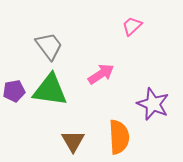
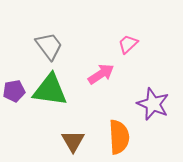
pink trapezoid: moved 4 px left, 18 px down
